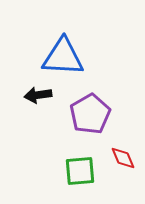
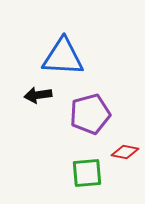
purple pentagon: rotated 15 degrees clockwise
red diamond: moved 2 px right, 6 px up; rotated 56 degrees counterclockwise
green square: moved 7 px right, 2 px down
